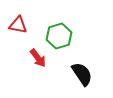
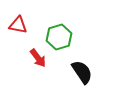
green hexagon: moved 1 px down
black semicircle: moved 2 px up
